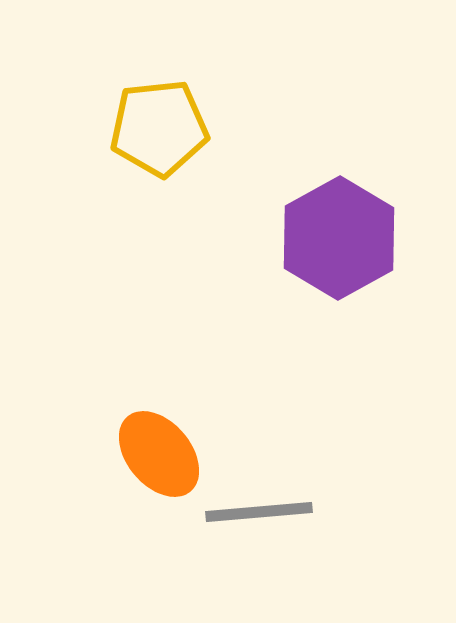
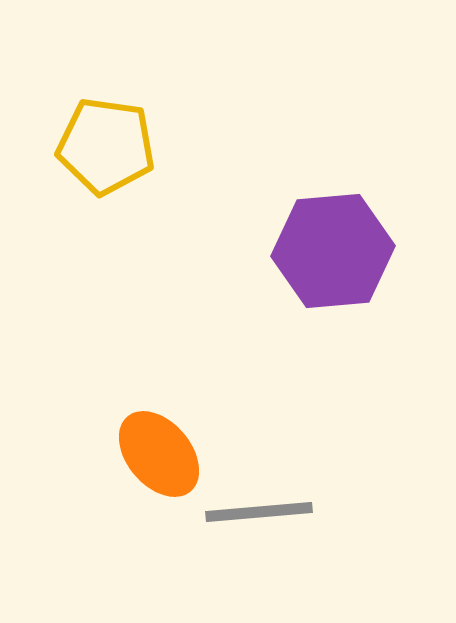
yellow pentagon: moved 53 px left, 18 px down; rotated 14 degrees clockwise
purple hexagon: moved 6 px left, 13 px down; rotated 24 degrees clockwise
